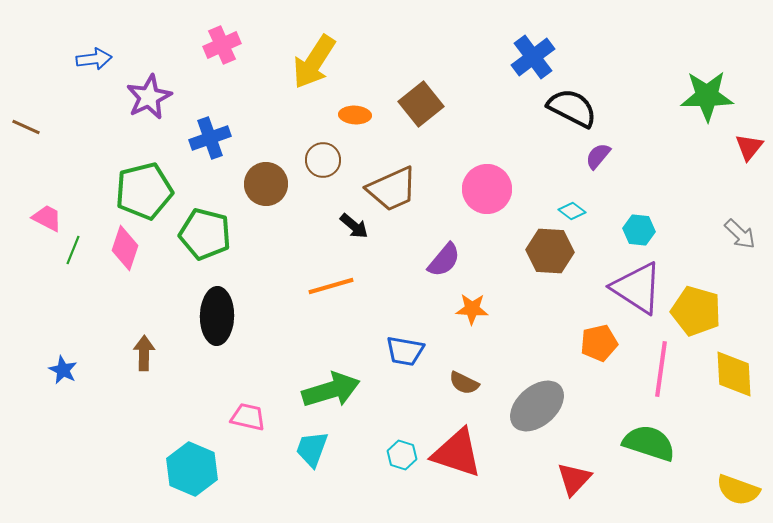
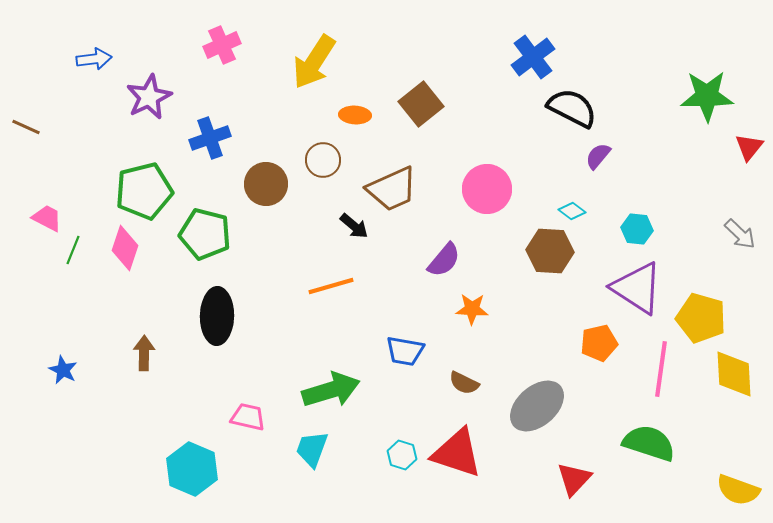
cyan hexagon at (639, 230): moved 2 px left, 1 px up
yellow pentagon at (696, 311): moved 5 px right, 7 px down
